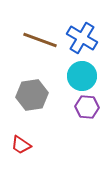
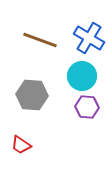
blue cross: moved 7 px right
gray hexagon: rotated 12 degrees clockwise
